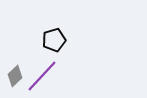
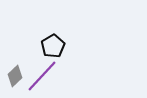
black pentagon: moved 1 px left, 6 px down; rotated 15 degrees counterclockwise
